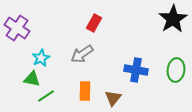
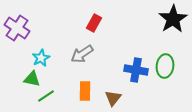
green ellipse: moved 11 px left, 4 px up
